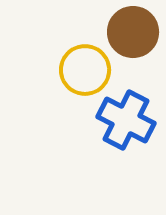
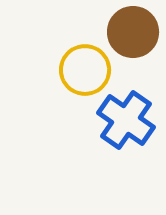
blue cross: rotated 8 degrees clockwise
